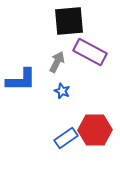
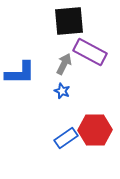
gray arrow: moved 7 px right, 2 px down
blue L-shape: moved 1 px left, 7 px up
